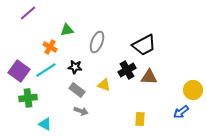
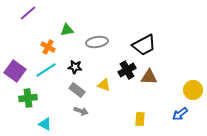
gray ellipse: rotated 60 degrees clockwise
orange cross: moved 2 px left
purple square: moved 4 px left
blue arrow: moved 1 px left, 2 px down
